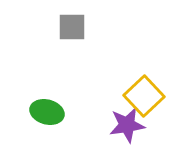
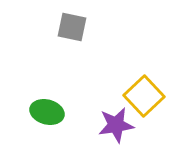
gray square: rotated 12 degrees clockwise
purple star: moved 11 px left
